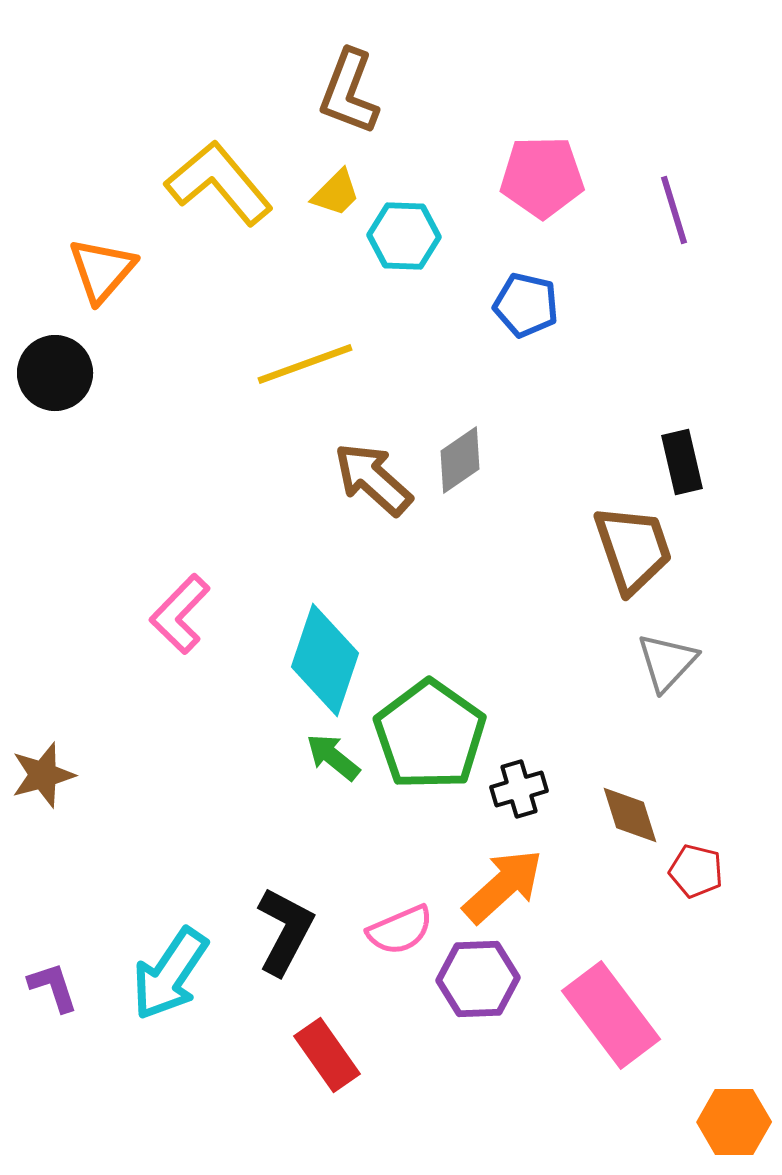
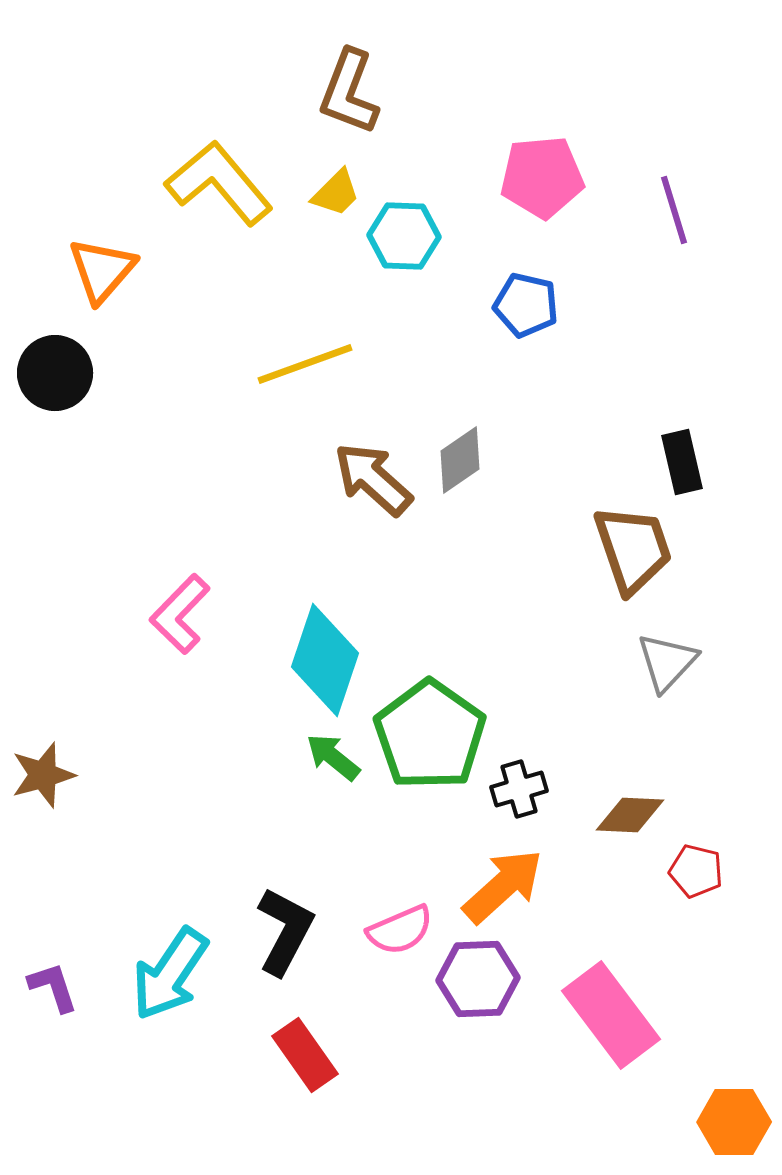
pink pentagon: rotated 4 degrees counterclockwise
brown diamond: rotated 70 degrees counterclockwise
red rectangle: moved 22 px left
